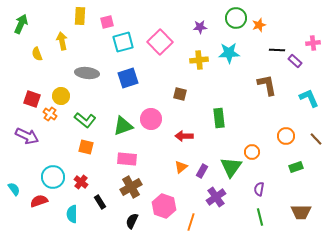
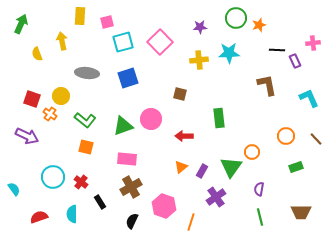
purple rectangle at (295, 61): rotated 24 degrees clockwise
red semicircle at (39, 201): moved 16 px down
